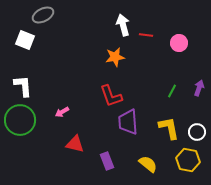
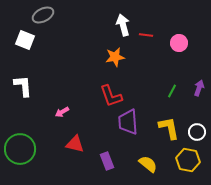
green circle: moved 29 px down
